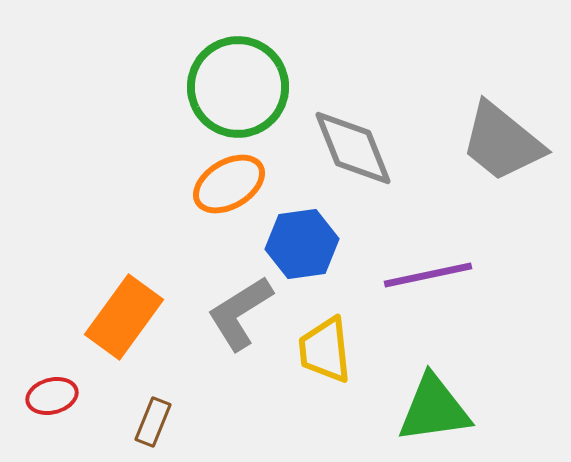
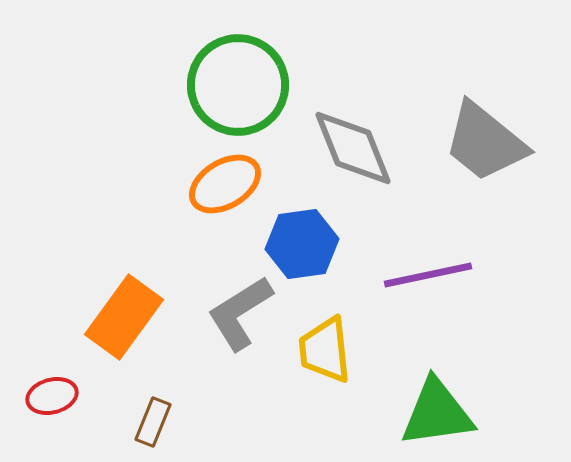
green circle: moved 2 px up
gray trapezoid: moved 17 px left
orange ellipse: moved 4 px left
green triangle: moved 3 px right, 4 px down
